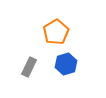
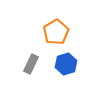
gray rectangle: moved 2 px right, 3 px up
